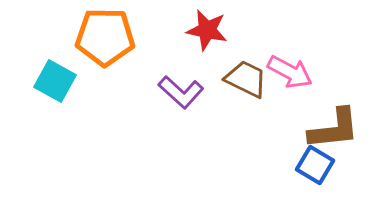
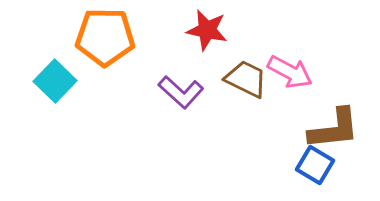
cyan square: rotated 15 degrees clockwise
